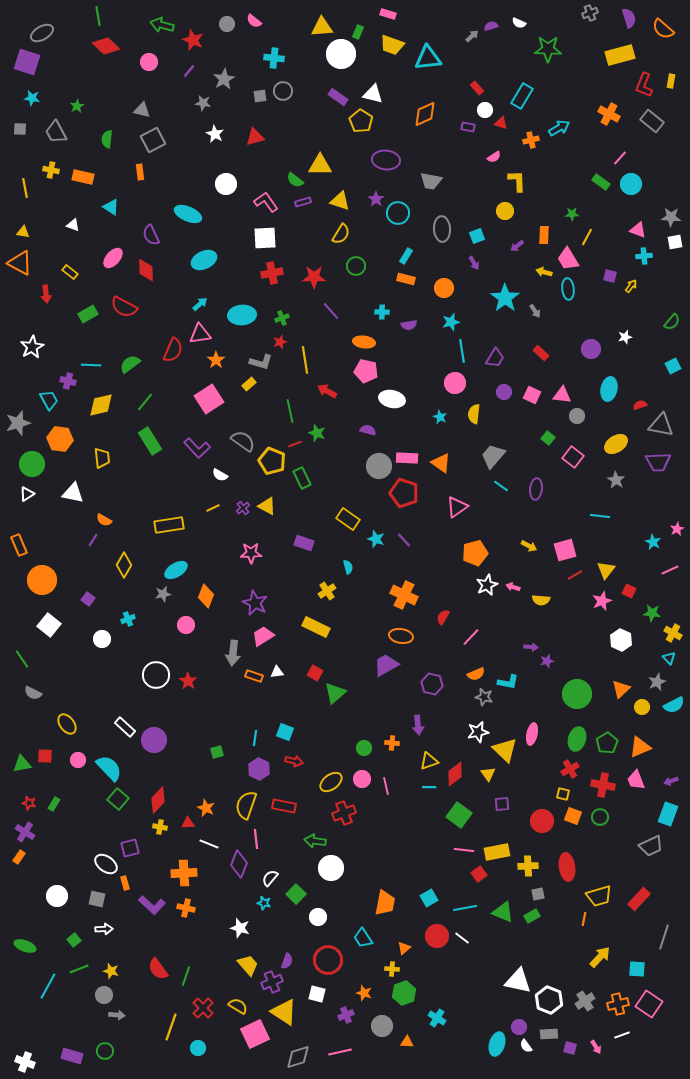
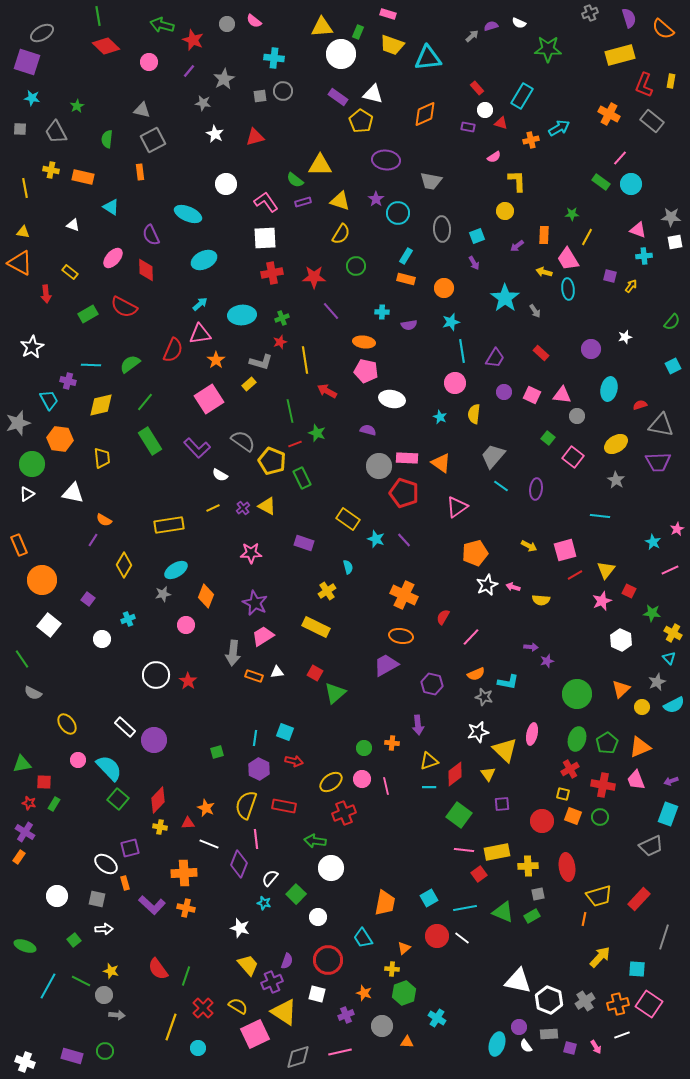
red square at (45, 756): moved 1 px left, 26 px down
green line at (79, 969): moved 2 px right, 12 px down; rotated 48 degrees clockwise
